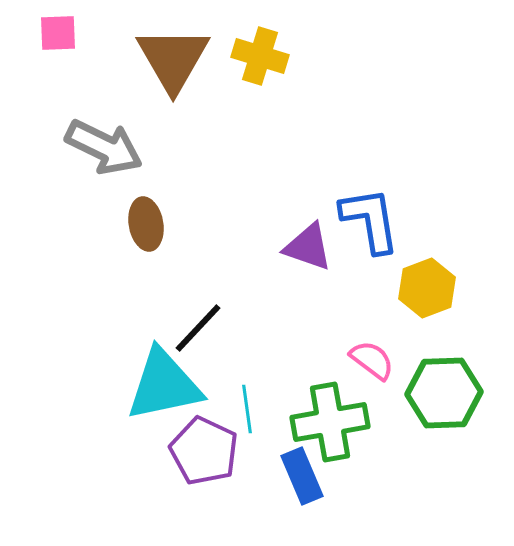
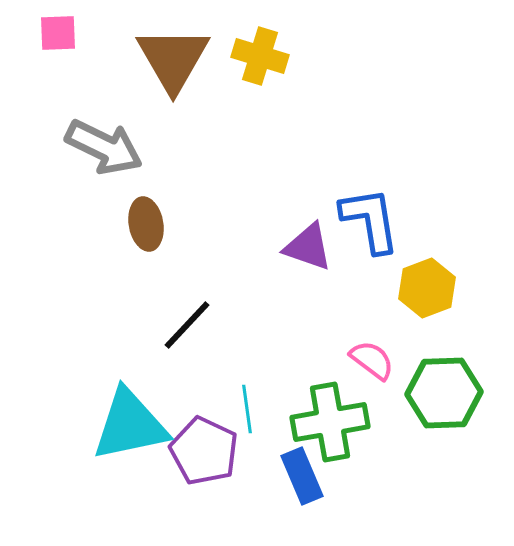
black line: moved 11 px left, 3 px up
cyan triangle: moved 34 px left, 40 px down
